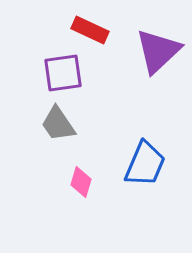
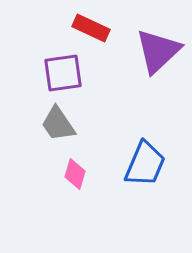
red rectangle: moved 1 px right, 2 px up
pink diamond: moved 6 px left, 8 px up
